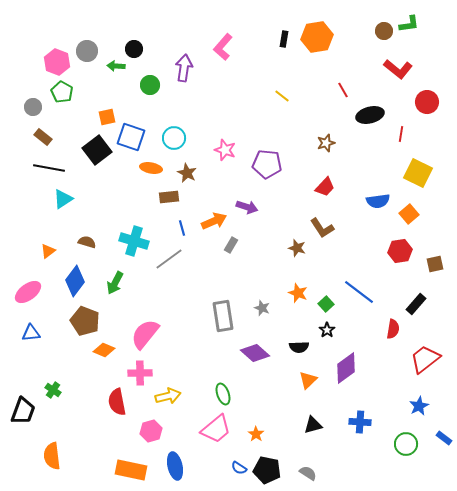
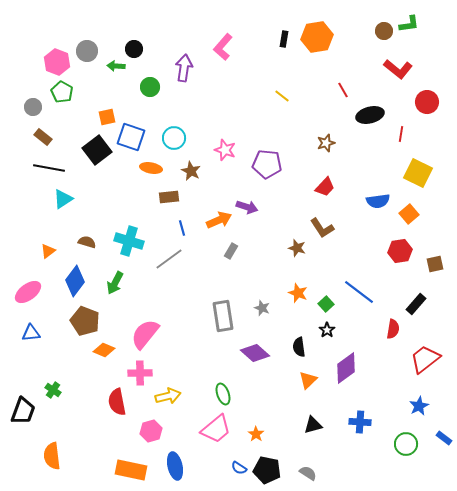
green circle at (150, 85): moved 2 px down
brown star at (187, 173): moved 4 px right, 2 px up
orange arrow at (214, 221): moved 5 px right, 1 px up
cyan cross at (134, 241): moved 5 px left
gray rectangle at (231, 245): moved 6 px down
black semicircle at (299, 347): rotated 84 degrees clockwise
